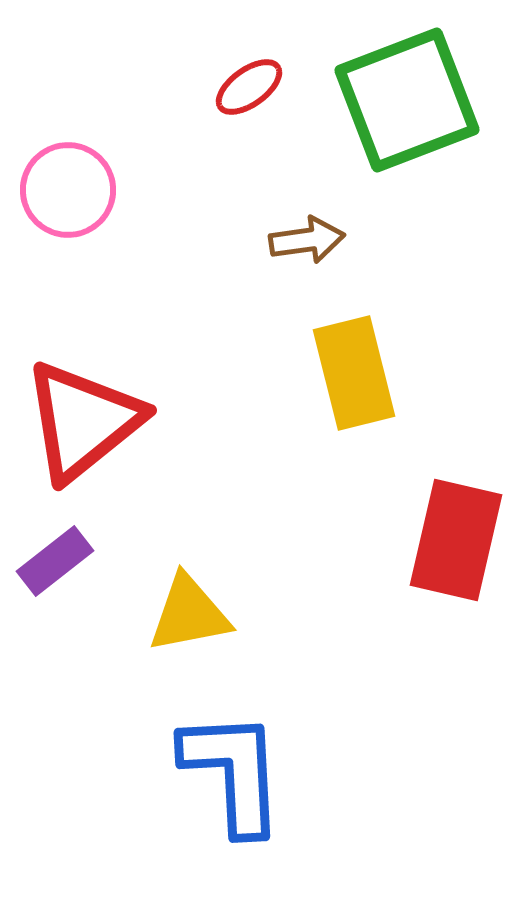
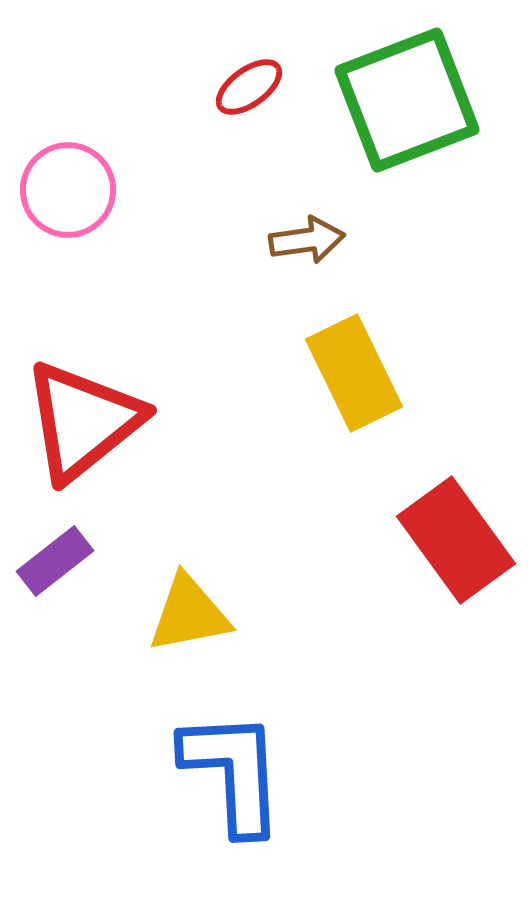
yellow rectangle: rotated 12 degrees counterclockwise
red rectangle: rotated 49 degrees counterclockwise
